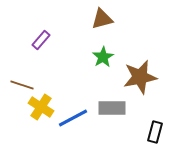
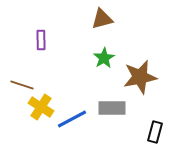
purple rectangle: rotated 42 degrees counterclockwise
green star: moved 1 px right, 1 px down
blue line: moved 1 px left, 1 px down
